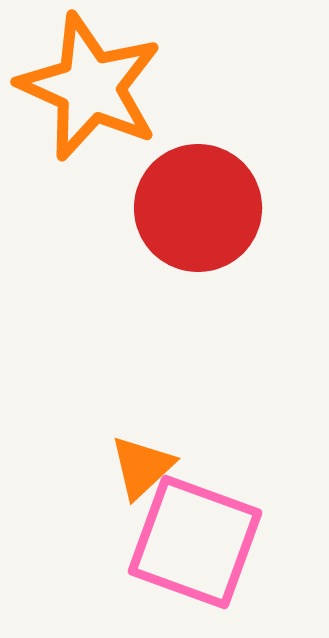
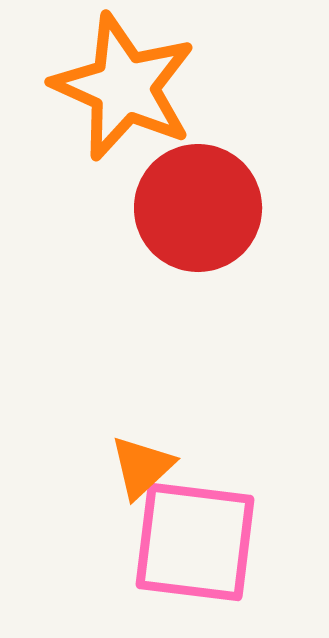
orange star: moved 34 px right
pink square: rotated 13 degrees counterclockwise
